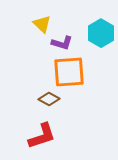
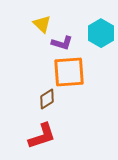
brown diamond: moved 2 px left; rotated 60 degrees counterclockwise
